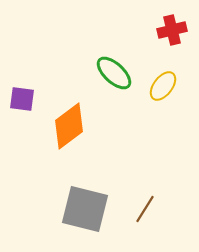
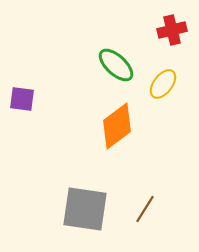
green ellipse: moved 2 px right, 8 px up
yellow ellipse: moved 2 px up
orange diamond: moved 48 px right
gray square: rotated 6 degrees counterclockwise
